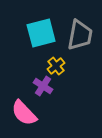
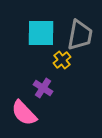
cyan square: rotated 16 degrees clockwise
yellow cross: moved 6 px right, 6 px up
purple cross: moved 2 px down
